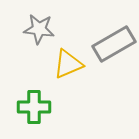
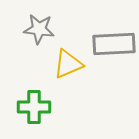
gray rectangle: rotated 27 degrees clockwise
